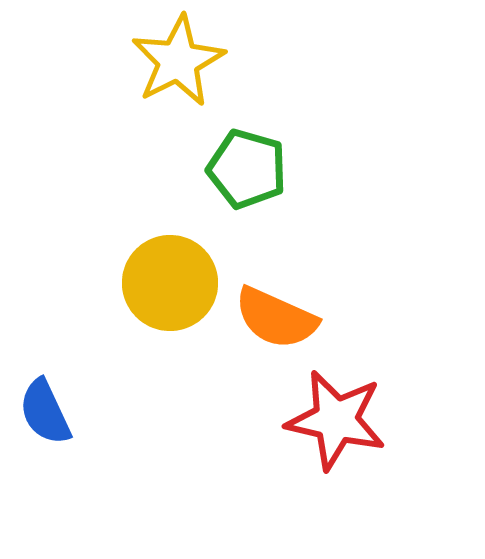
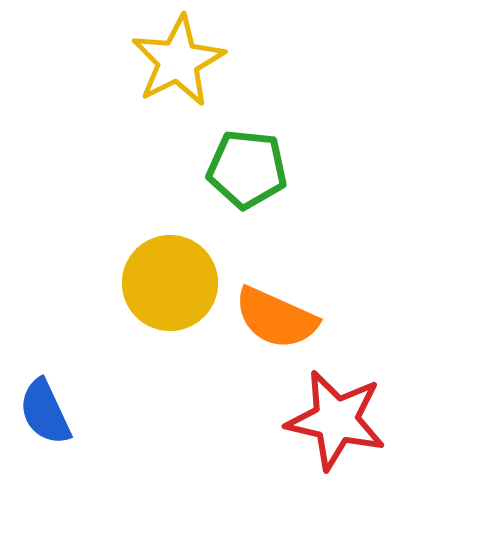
green pentagon: rotated 10 degrees counterclockwise
